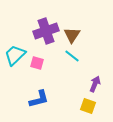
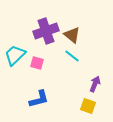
brown triangle: rotated 24 degrees counterclockwise
